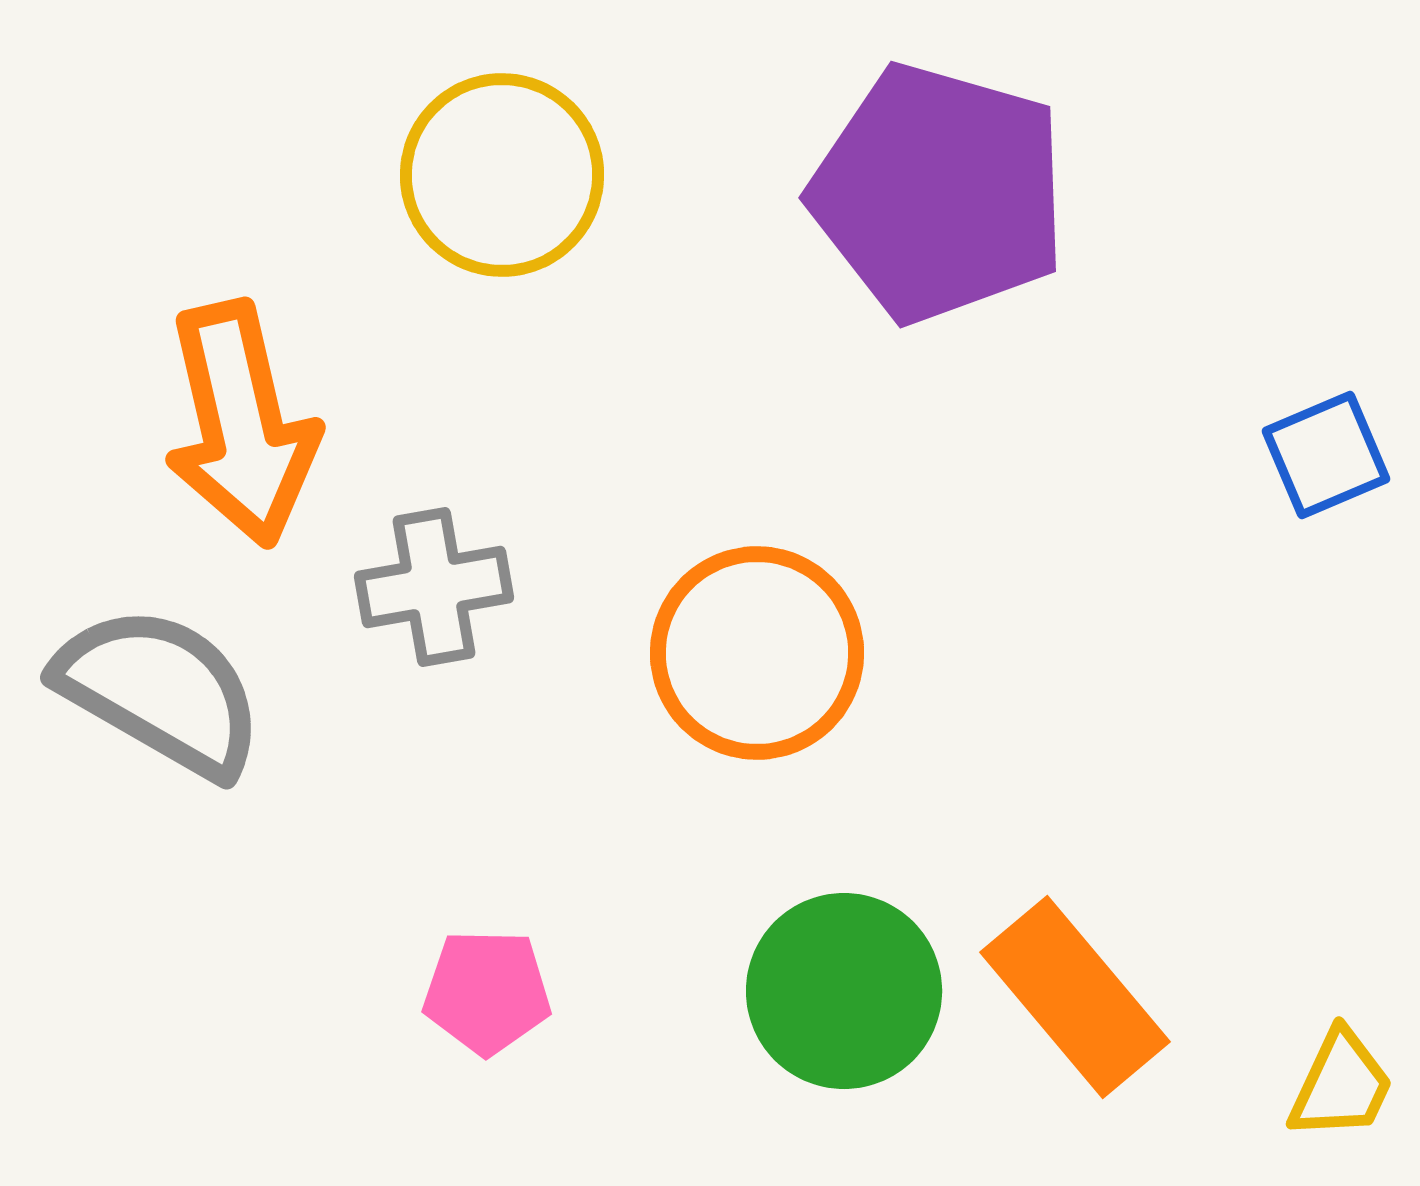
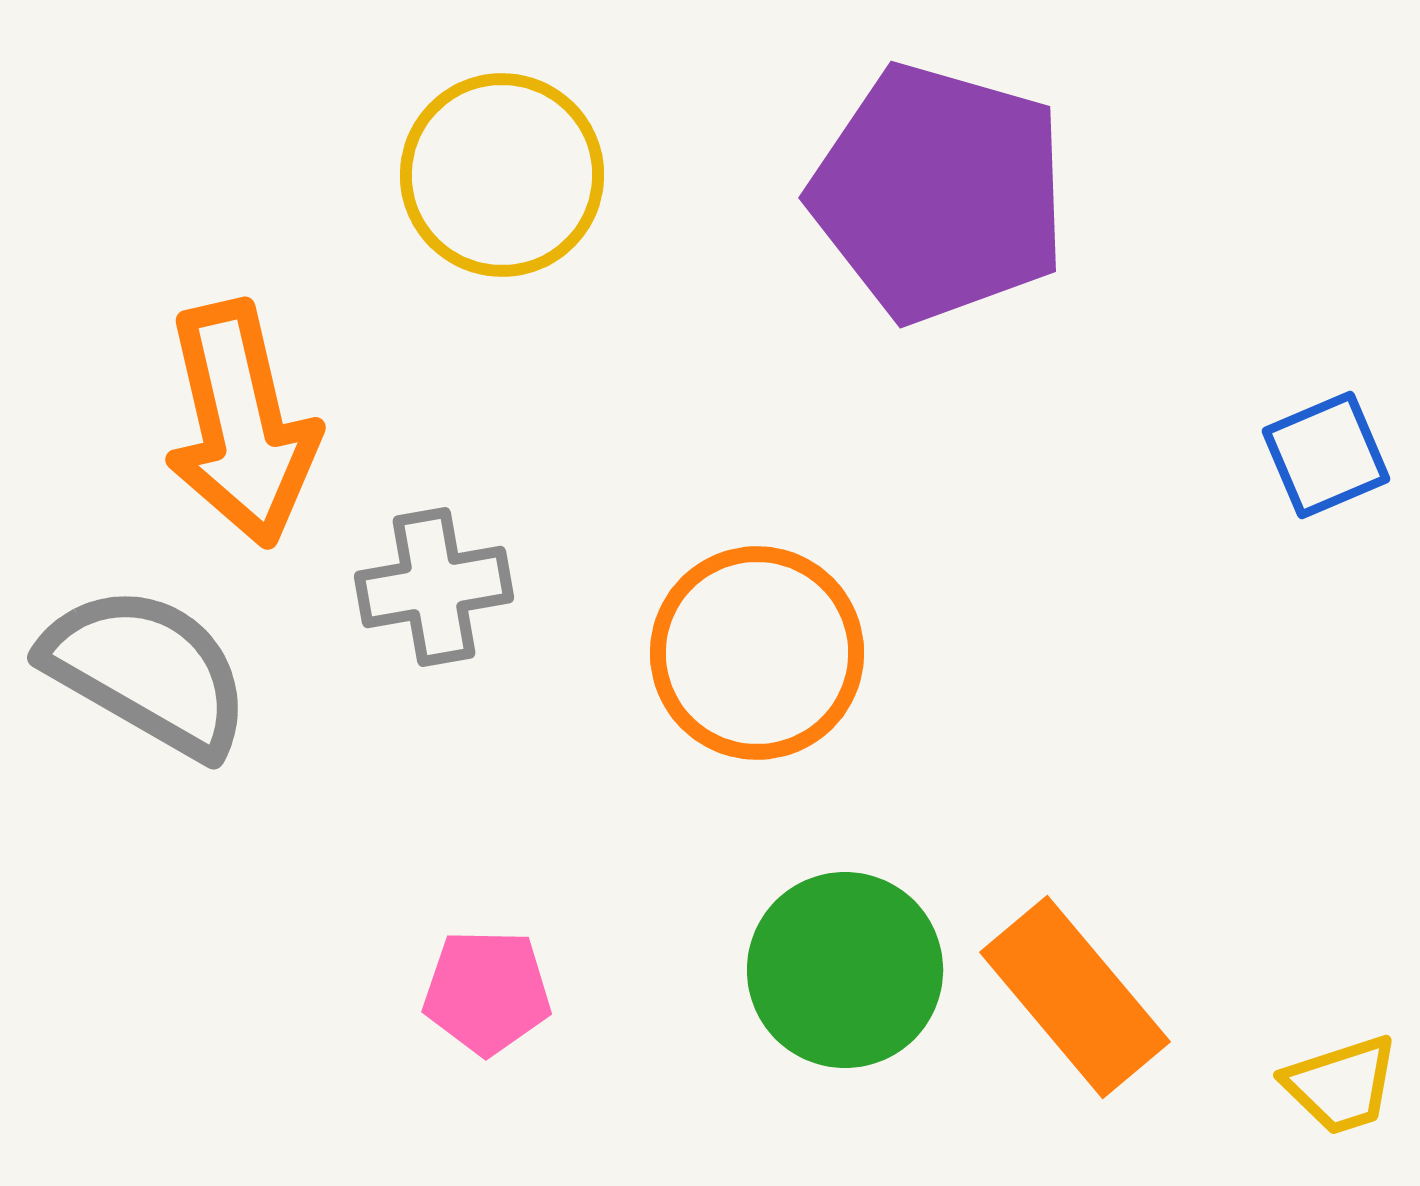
gray semicircle: moved 13 px left, 20 px up
green circle: moved 1 px right, 21 px up
yellow trapezoid: rotated 47 degrees clockwise
